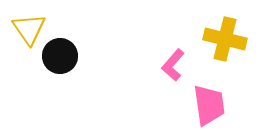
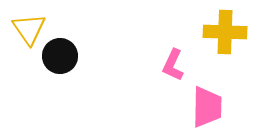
yellow cross: moved 7 px up; rotated 12 degrees counterclockwise
pink L-shape: rotated 16 degrees counterclockwise
pink trapezoid: moved 2 px left, 2 px down; rotated 9 degrees clockwise
